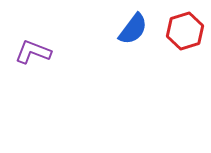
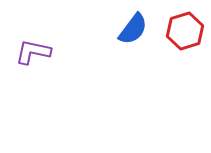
purple L-shape: rotated 9 degrees counterclockwise
